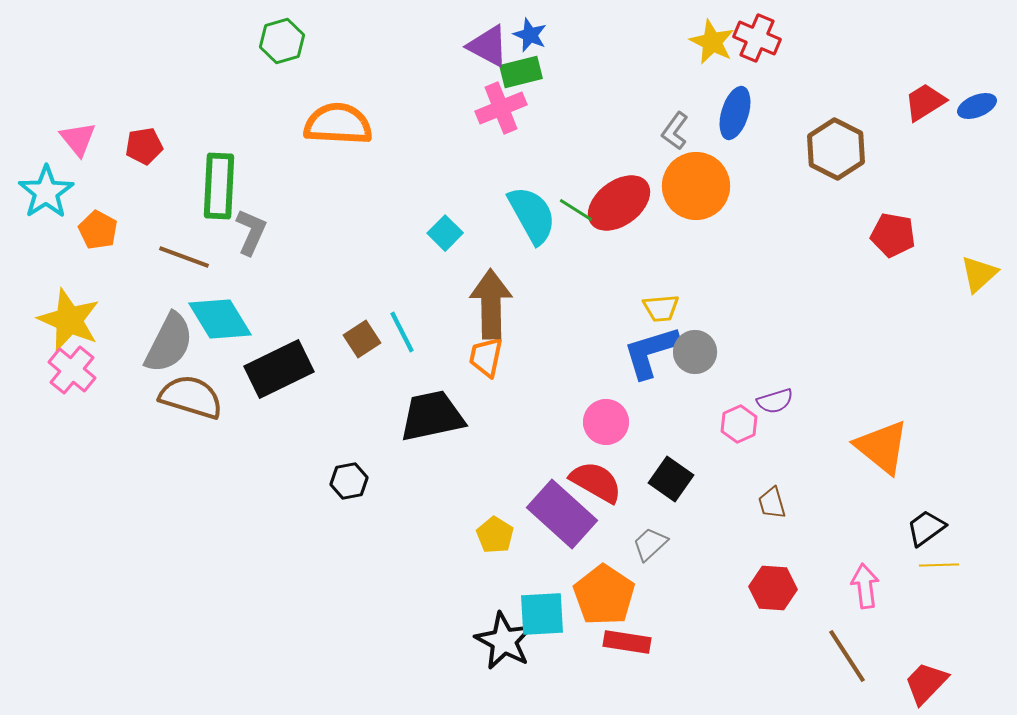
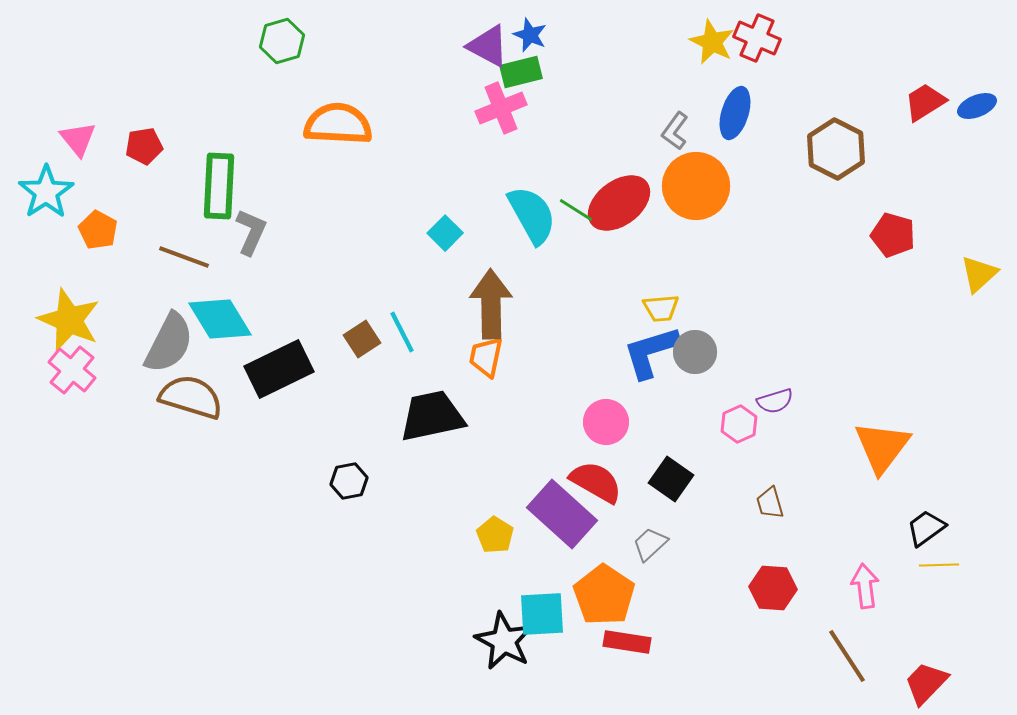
red pentagon at (893, 235): rotated 6 degrees clockwise
orange triangle at (882, 447): rotated 28 degrees clockwise
brown trapezoid at (772, 503): moved 2 px left
